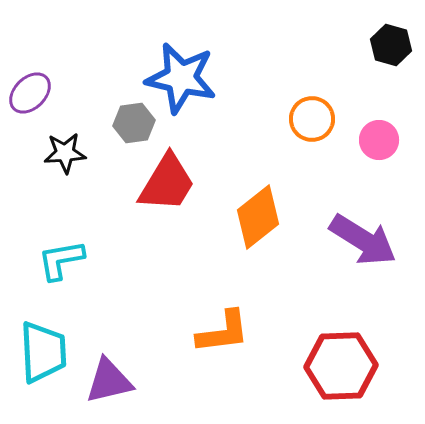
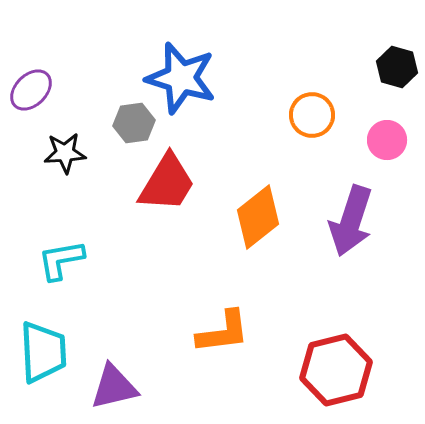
black hexagon: moved 6 px right, 22 px down
blue star: rotated 4 degrees clockwise
purple ellipse: moved 1 px right, 3 px up
orange circle: moved 4 px up
pink circle: moved 8 px right
purple arrow: moved 12 px left, 19 px up; rotated 76 degrees clockwise
red hexagon: moved 5 px left, 4 px down; rotated 12 degrees counterclockwise
purple triangle: moved 5 px right, 6 px down
